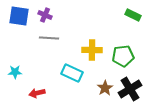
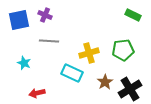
blue square: moved 4 px down; rotated 20 degrees counterclockwise
gray line: moved 3 px down
yellow cross: moved 3 px left, 3 px down; rotated 18 degrees counterclockwise
green pentagon: moved 6 px up
cyan star: moved 9 px right, 9 px up; rotated 24 degrees clockwise
brown star: moved 6 px up
